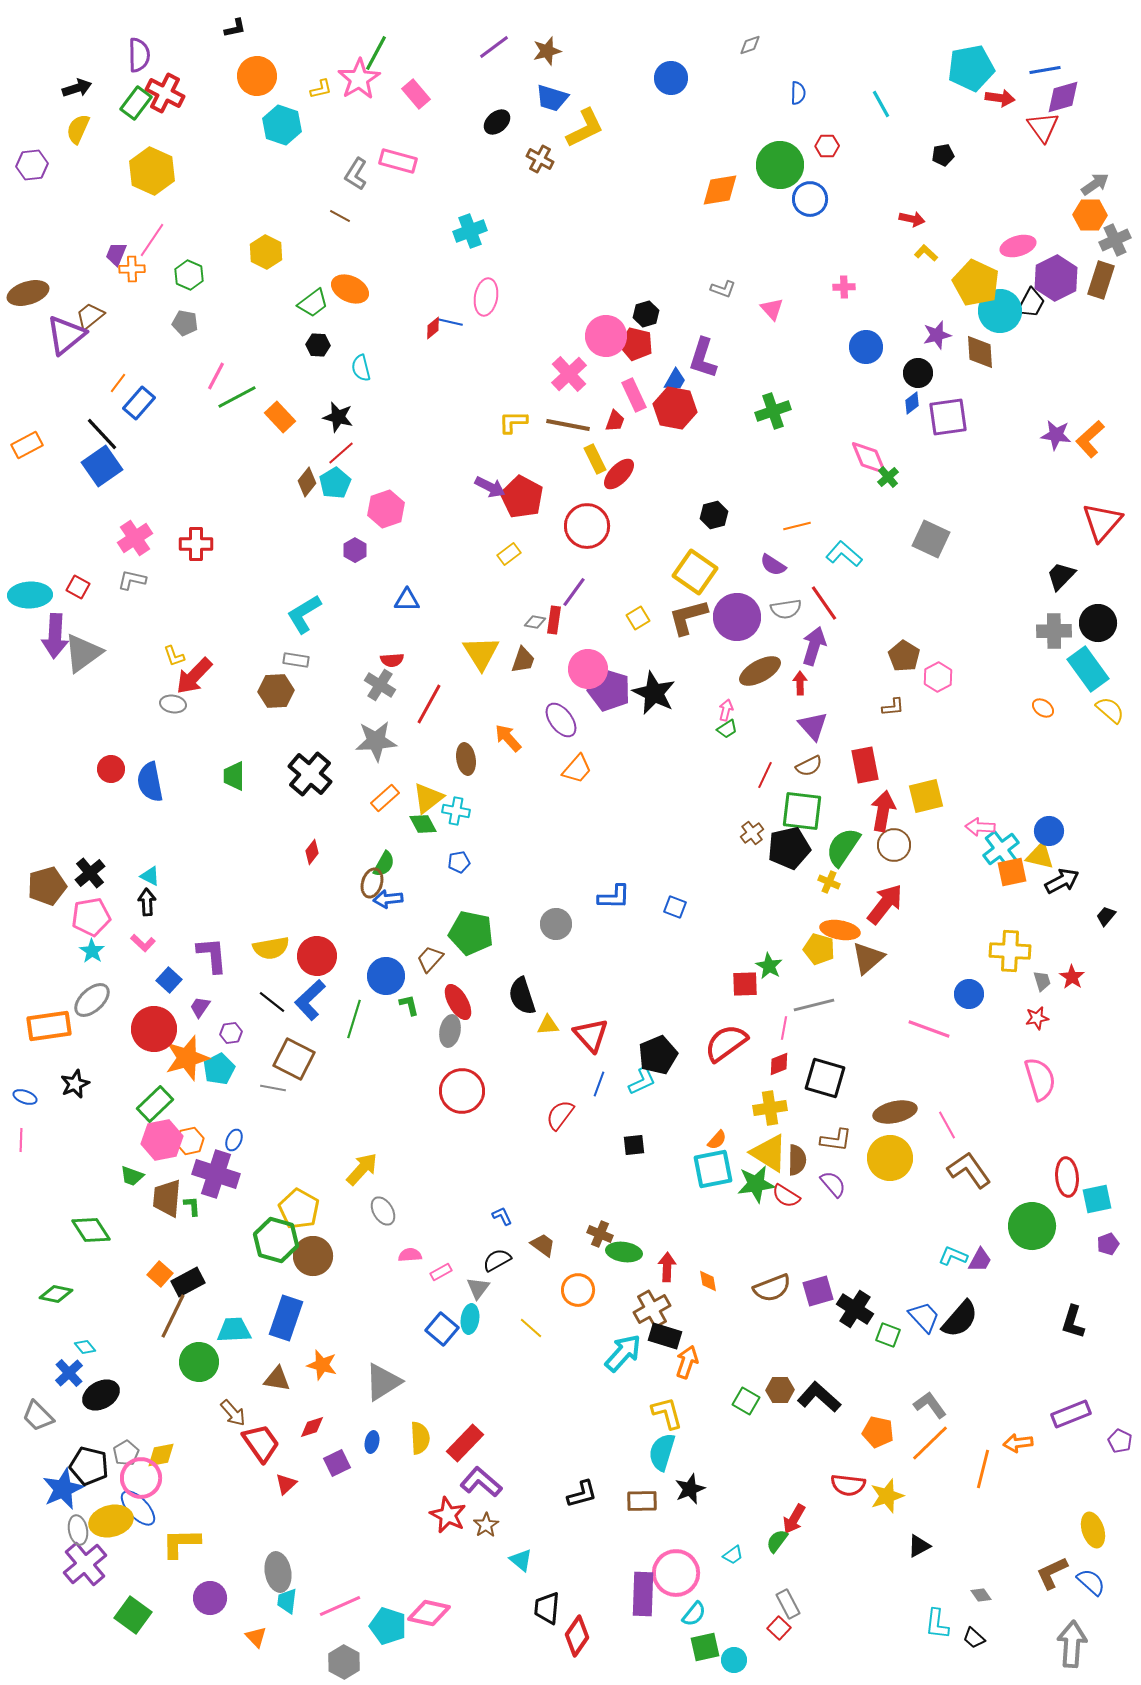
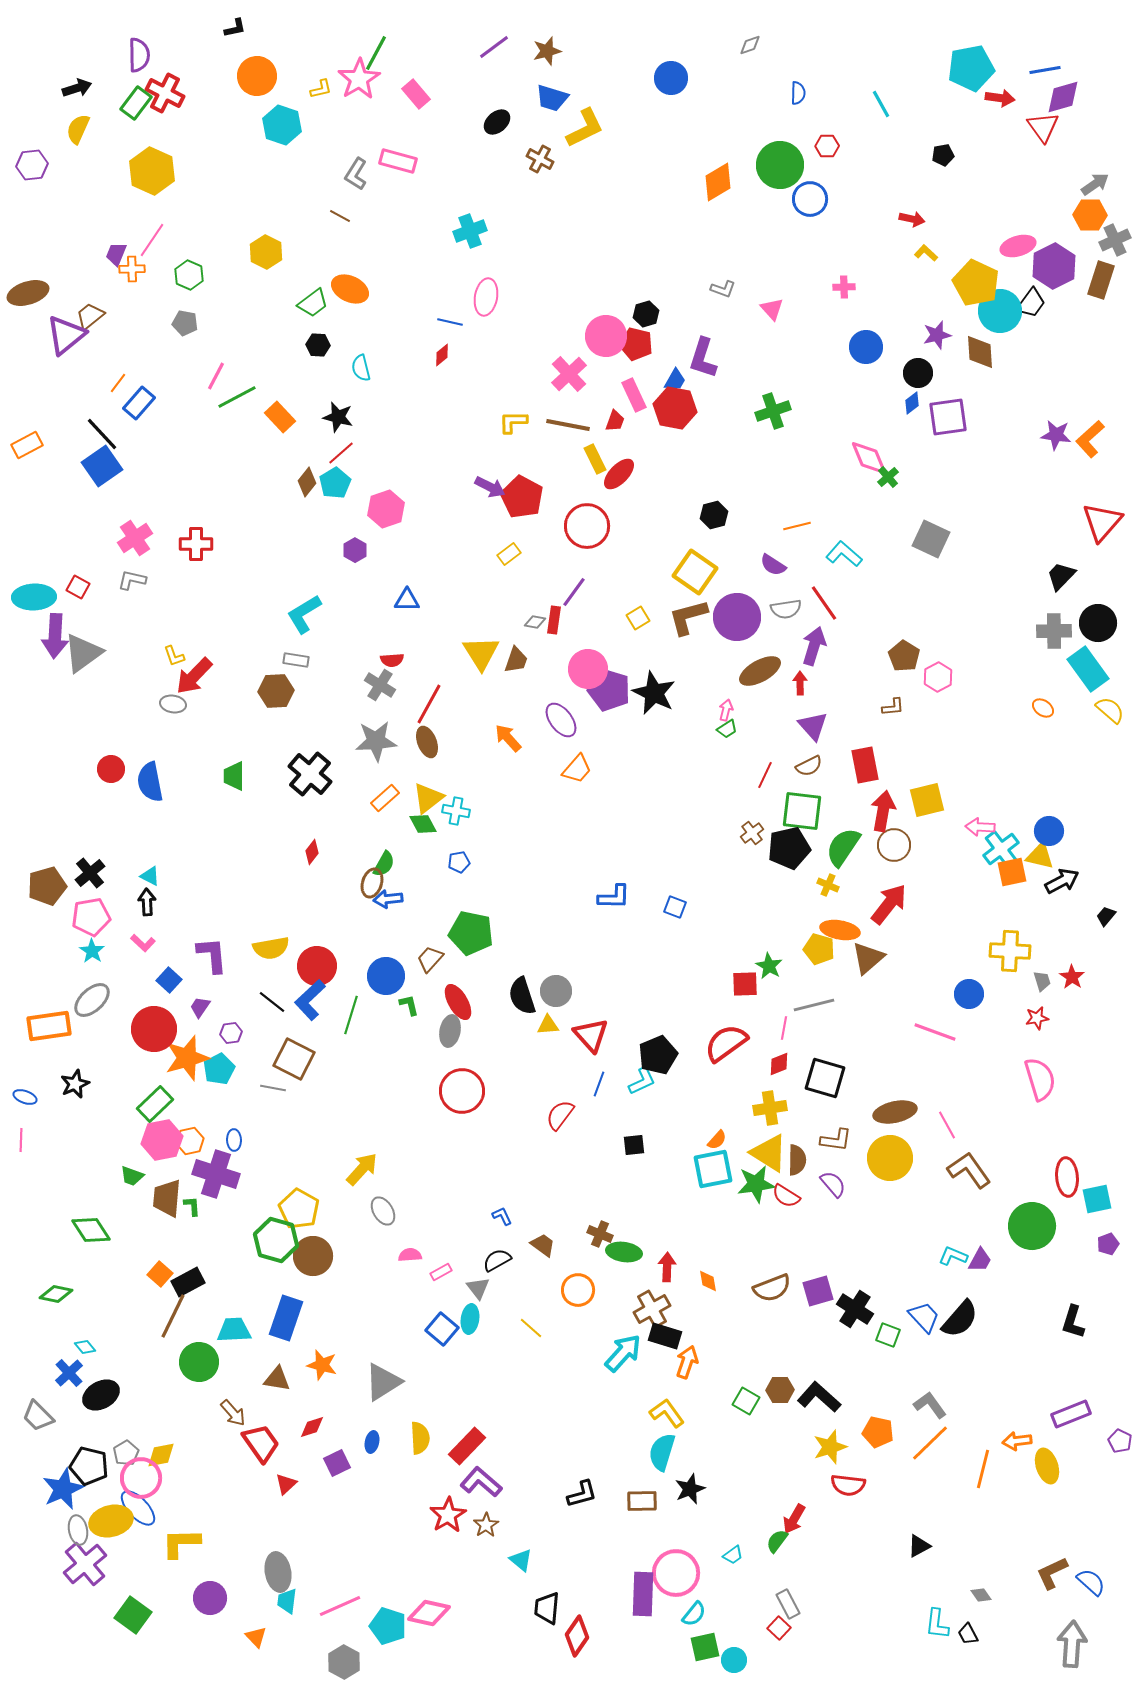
orange diamond at (720, 190): moved 2 px left, 8 px up; rotated 21 degrees counterclockwise
purple hexagon at (1056, 278): moved 2 px left, 12 px up
black trapezoid at (1031, 303): rotated 8 degrees clockwise
red diamond at (433, 328): moved 9 px right, 27 px down
cyan ellipse at (30, 595): moved 4 px right, 2 px down
brown trapezoid at (523, 660): moved 7 px left
brown ellipse at (466, 759): moved 39 px left, 17 px up; rotated 12 degrees counterclockwise
yellow square at (926, 796): moved 1 px right, 4 px down
yellow cross at (829, 882): moved 1 px left, 3 px down
red arrow at (885, 904): moved 4 px right
gray circle at (556, 924): moved 67 px down
red circle at (317, 956): moved 10 px down
green line at (354, 1019): moved 3 px left, 4 px up
pink line at (929, 1029): moved 6 px right, 3 px down
blue ellipse at (234, 1140): rotated 25 degrees counterclockwise
gray triangle at (478, 1288): rotated 15 degrees counterclockwise
yellow L-shape at (667, 1413): rotated 21 degrees counterclockwise
red rectangle at (465, 1443): moved 2 px right, 3 px down
orange arrow at (1018, 1443): moved 1 px left, 2 px up
yellow star at (887, 1496): moved 57 px left, 49 px up
red star at (448, 1515): rotated 15 degrees clockwise
yellow ellipse at (1093, 1530): moved 46 px left, 64 px up
black trapezoid at (974, 1638): moved 6 px left, 4 px up; rotated 20 degrees clockwise
